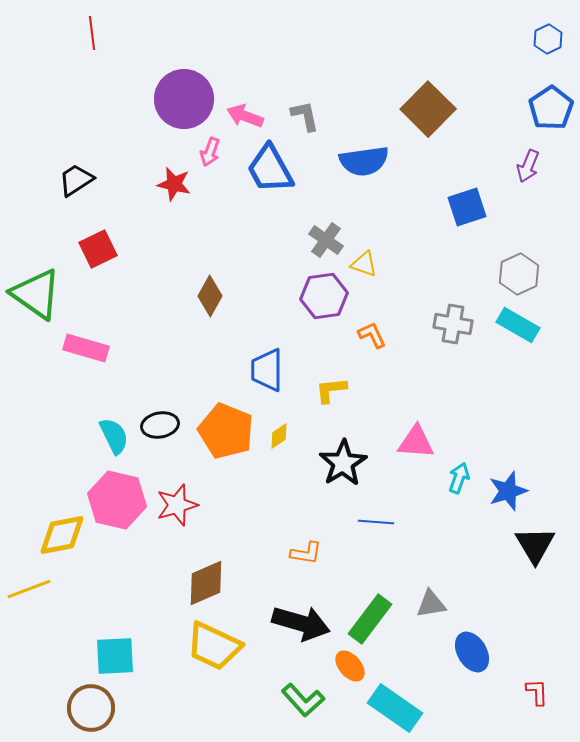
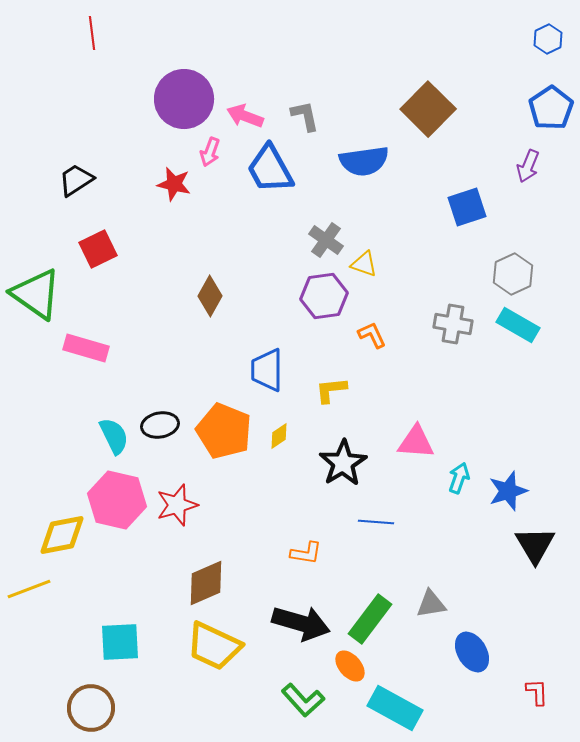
gray hexagon at (519, 274): moved 6 px left
orange pentagon at (226, 431): moved 2 px left
cyan square at (115, 656): moved 5 px right, 14 px up
cyan rectangle at (395, 708): rotated 6 degrees counterclockwise
